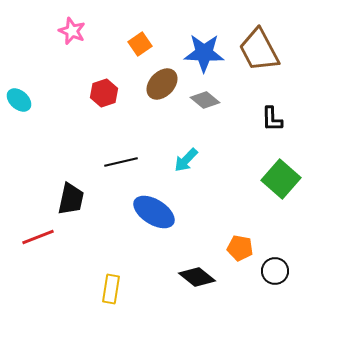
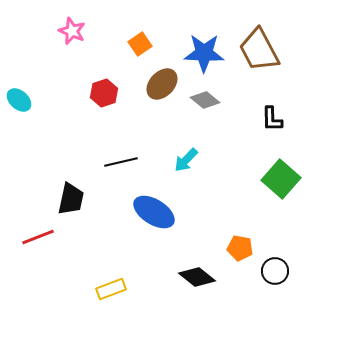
yellow rectangle: rotated 60 degrees clockwise
